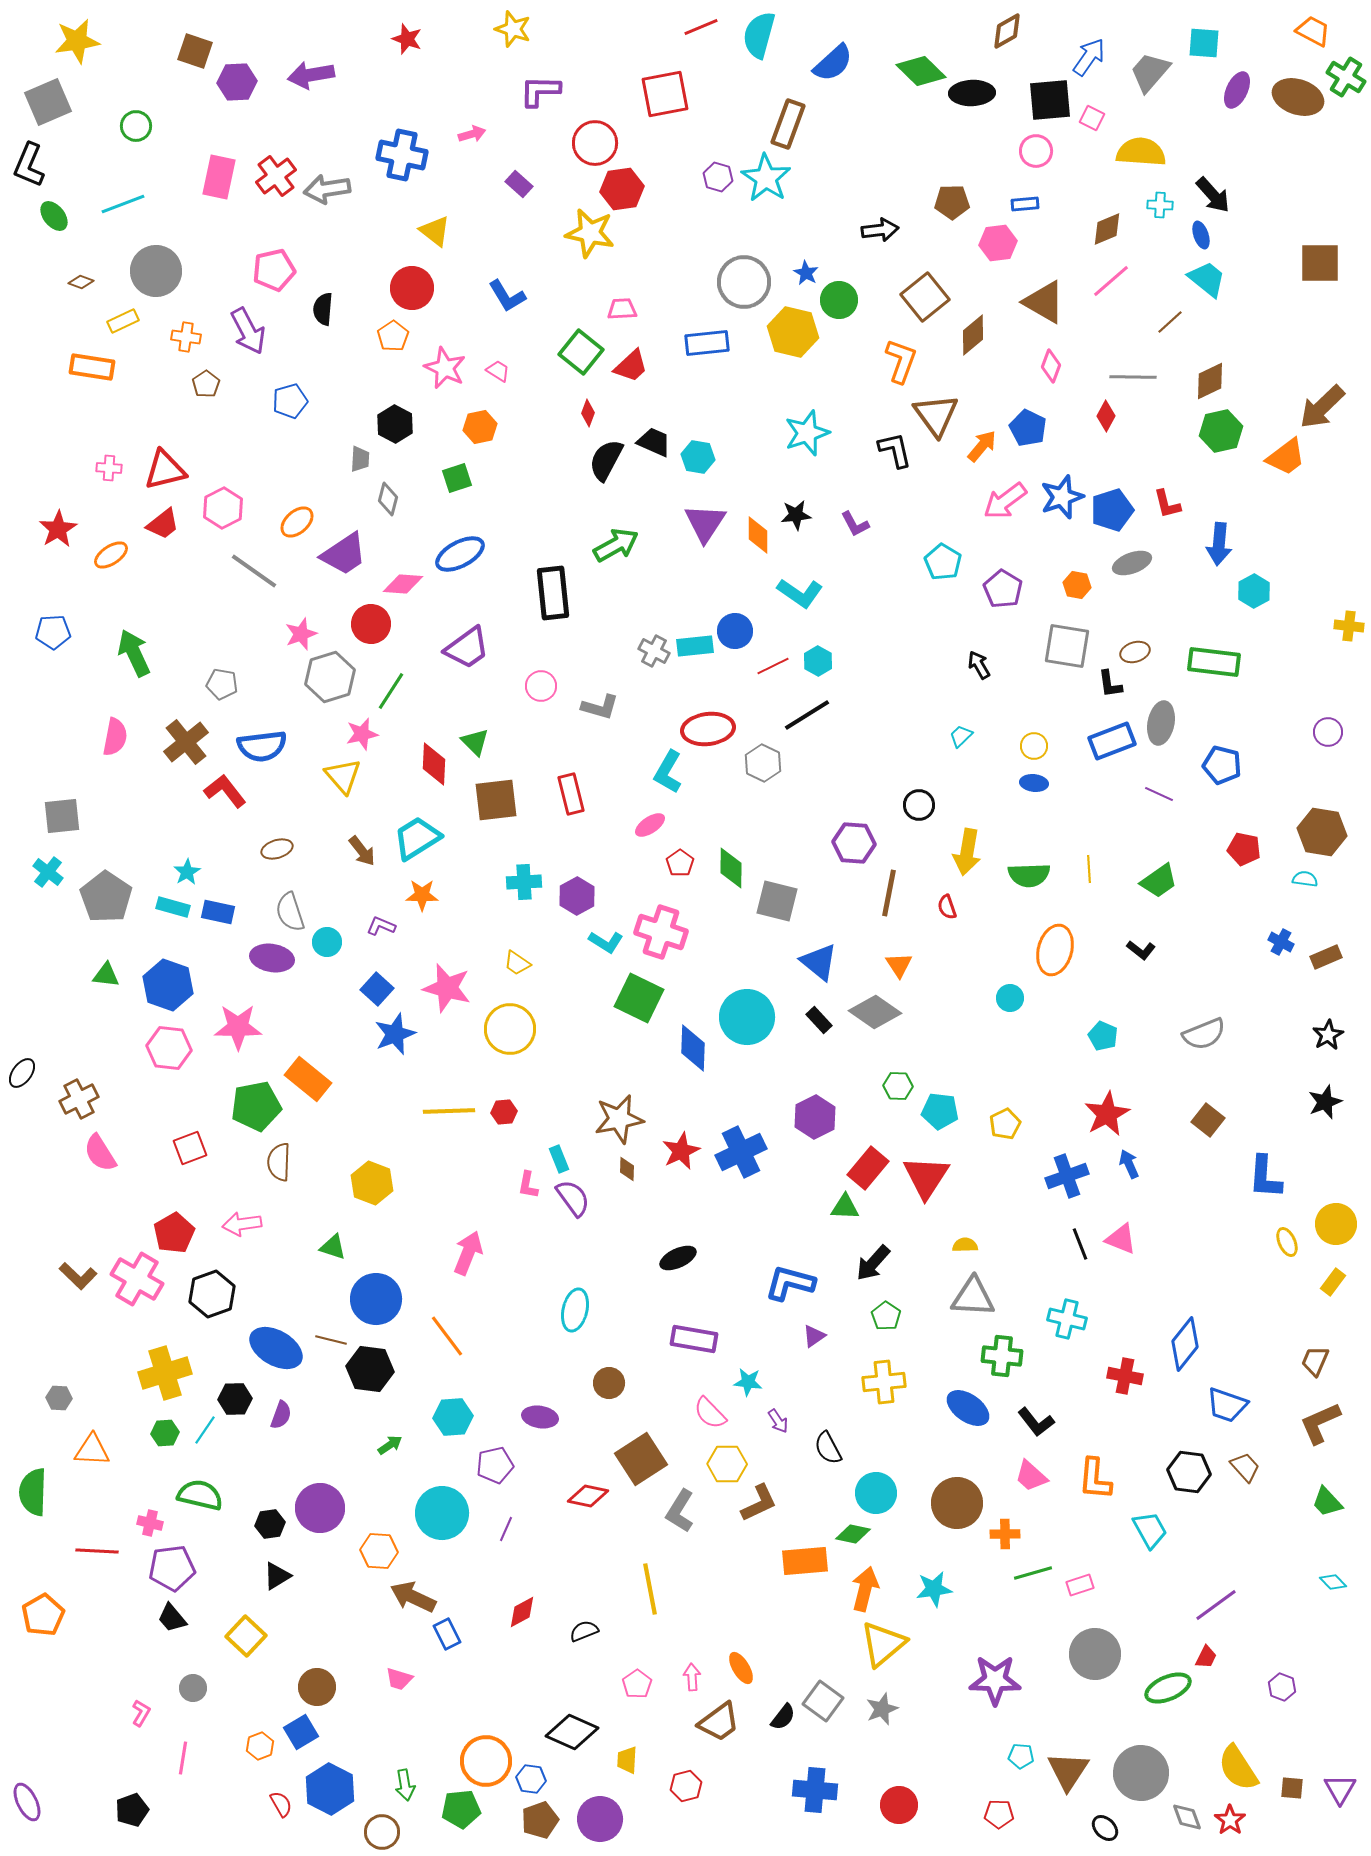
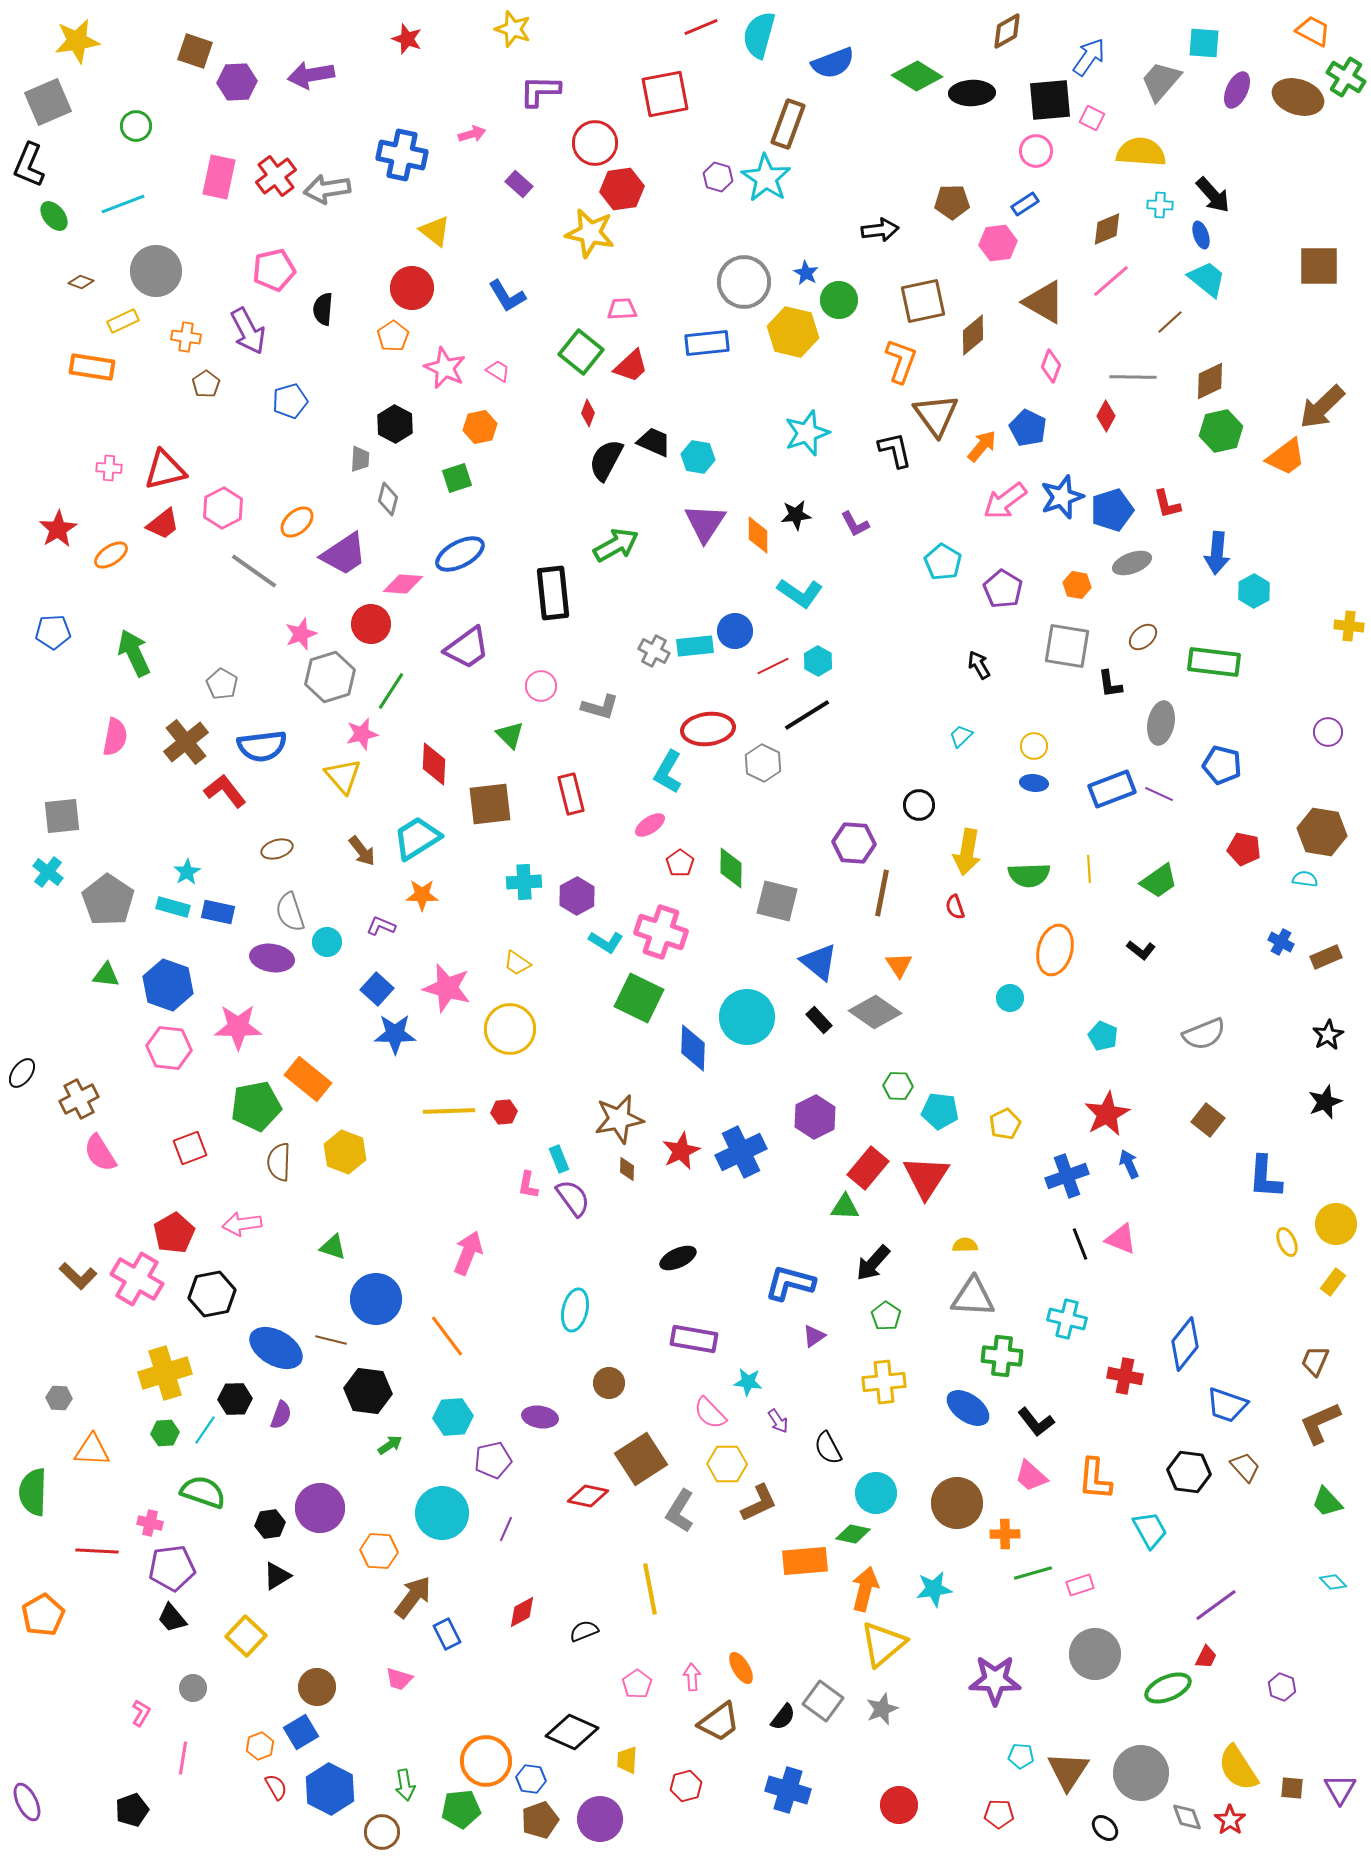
blue semicircle at (833, 63): rotated 21 degrees clockwise
green diamond at (921, 71): moved 4 px left, 5 px down; rotated 12 degrees counterclockwise
gray trapezoid at (1150, 72): moved 11 px right, 9 px down
blue rectangle at (1025, 204): rotated 28 degrees counterclockwise
brown square at (1320, 263): moved 1 px left, 3 px down
brown square at (925, 297): moved 2 px left, 4 px down; rotated 27 degrees clockwise
blue arrow at (1219, 544): moved 2 px left, 9 px down
brown ellipse at (1135, 652): moved 8 px right, 15 px up; rotated 24 degrees counterclockwise
gray pentagon at (222, 684): rotated 20 degrees clockwise
blue rectangle at (1112, 741): moved 48 px down
green triangle at (475, 742): moved 35 px right, 7 px up
brown square at (496, 800): moved 6 px left, 4 px down
brown line at (889, 893): moved 7 px left
gray pentagon at (106, 897): moved 2 px right, 3 px down
red semicircle at (947, 907): moved 8 px right
blue star at (395, 1034): rotated 21 degrees clockwise
yellow hexagon at (372, 1183): moved 27 px left, 31 px up
black hexagon at (212, 1294): rotated 9 degrees clockwise
black hexagon at (370, 1369): moved 2 px left, 22 px down
purple pentagon at (495, 1465): moved 2 px left, 5 px up
green semicircle at (200, 1495): moved 3 px right, 3 px up; rotated 6 degrees clockwise
brown arrow at (413, 1597): rotated 102 degrees clockwise
blue cross at (815, 1790): moved 27 px left; rotated 12 degrees clockwise
red semicircle at (281, 1804): moved 5 px left, 17 px up
